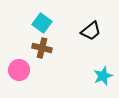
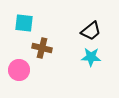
cyan square: moved 18 px left; rotated 30 degrees counterclockwise
cyan star: moved 12 px left, 19 px up; rotated 24 degrees clockwise
